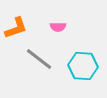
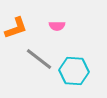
pink semicircle: moved 1 px left, 1 px up
cyan hexagon: moved 9 px left, 5 px down
